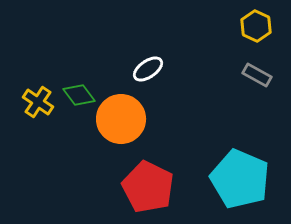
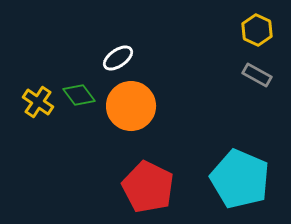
yellow hexagon: moved 1 px right, 4 px down
white ellipse: moved 30 px left, 11 px up
orange circle: moved 10 px right, 13 px up
